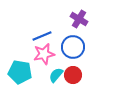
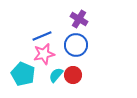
blue circle: moved 3 px right, 2 px up
cyan pentagon: moved 3 px right, 2 px down; rotated 15 degrees clockwise
